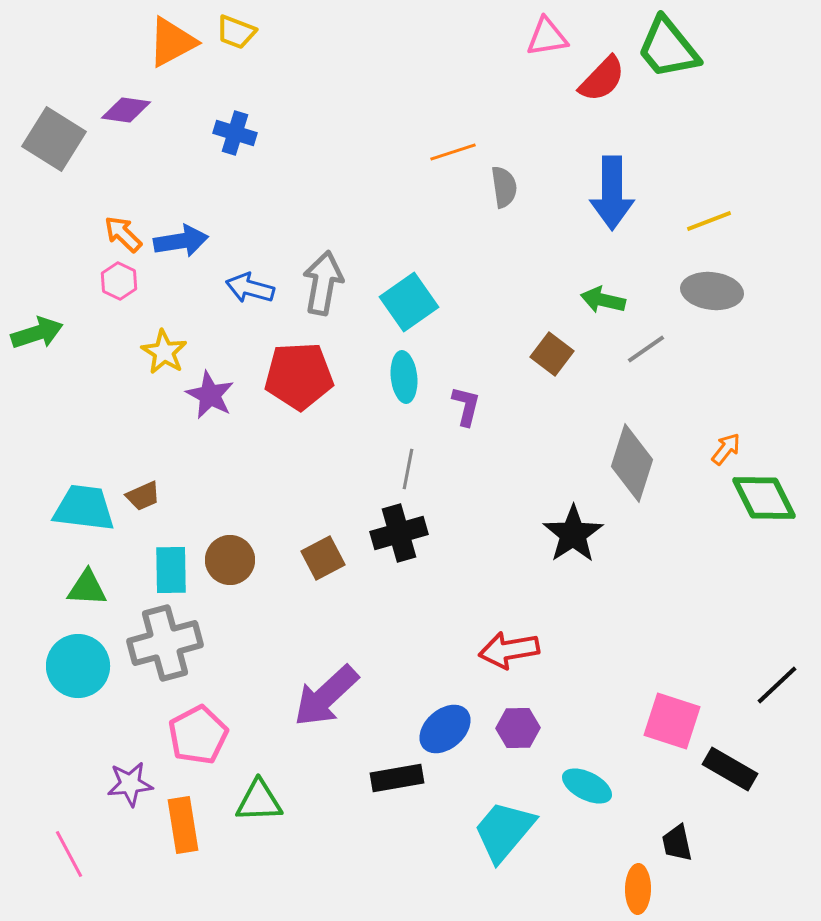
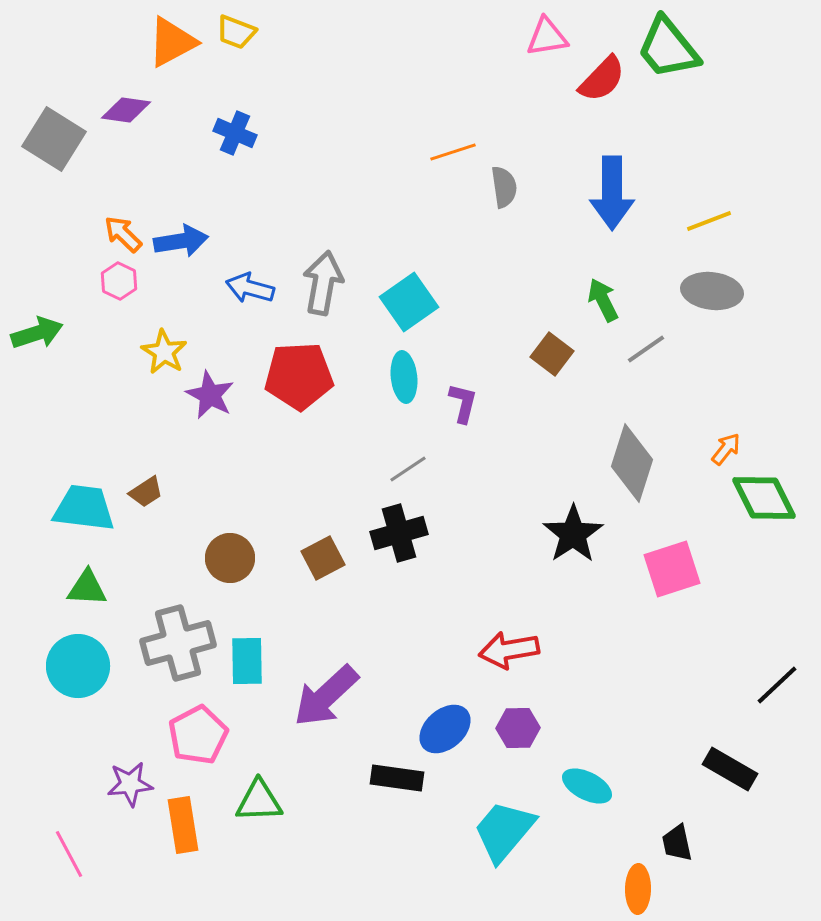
blue cross at (235, 133): rotated 6 degrees clockwise
green arrow at (603, 300): rotated 51 degrees clockwise
purple L-shape at (466, 406): moved 3 px left, 3 px up
gray line at (408, 469): rotated 45 degrees clockwise
brown trapezoid at (143, 496): moved 3 px right, 4 px up; rotated 9 degrees counterclockwise
brown circle at (230, 560): moved 2 px up
cyan rectangle at (171, 570): moved 76 px right, 91 px down
gray cross at (165, 643): moved 13 px right
pink square at (672, 721): moved 152 px up; rotated 36 degrees counterclockwise
black rectangle at (397, 778): rotated 18 degrees clockwise
